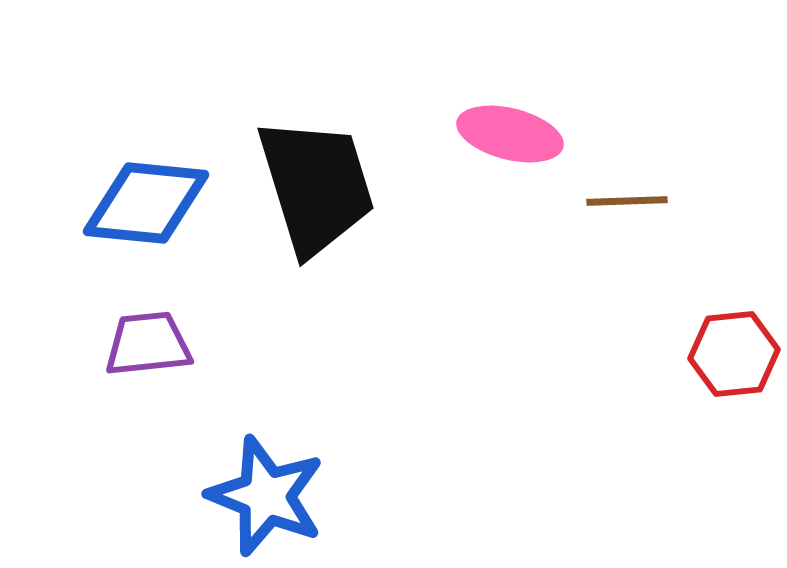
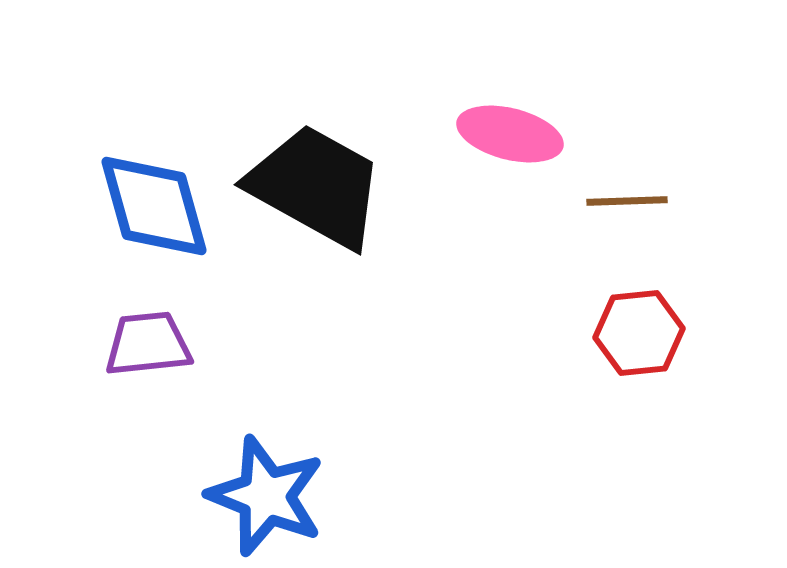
black trapezoid: rotated 44 degrees counterclockwise
blue diamond: moved 8 px right, 3 px down; rotated 69 degrees clockwise
red hexagon: moved 95 px left, 21 px up
